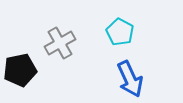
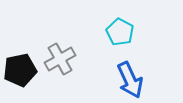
gray cross: moved 16 px down
blue arrow: moved 1 px down
